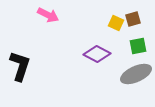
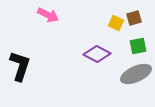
brown square: moved 1 px right, 1 px up
